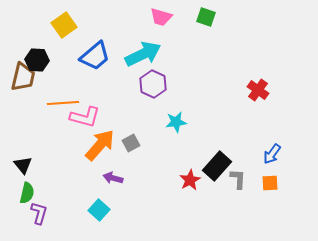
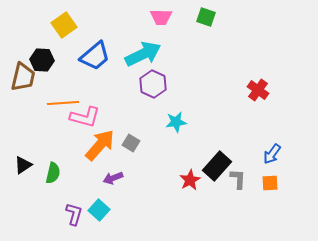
pink trapezoid: rotated 15 degrees counterclockwise
black hexagon: moved 5 px right
gray square: rotated 30 degrees counterclockwise
black triangle: rotated 36 degrees clockwise
purple arrow: rotated 36 degrees counterclockwise
green semicircle: moved 26 px right, 20 px up
purple L-shape: moved 35 px right, 1 px down
